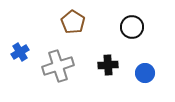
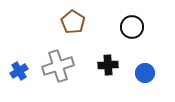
blue cross: moved 1 px left, 19 px down
